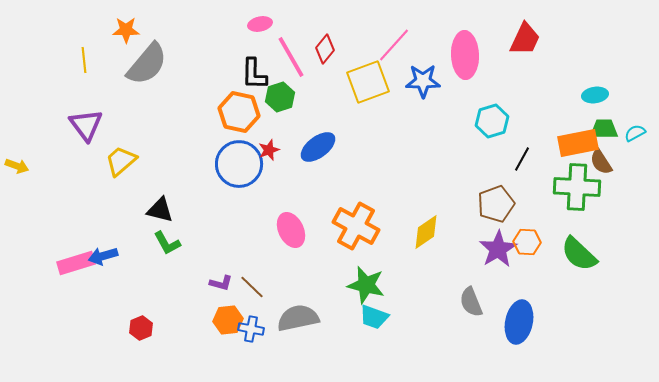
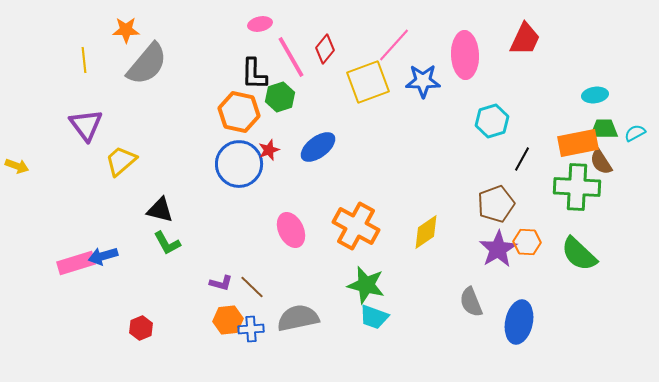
blue cross at (251, 329): rotated 15 degrees counterclockwise
